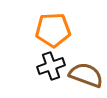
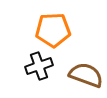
black cross: moved 12 px left
